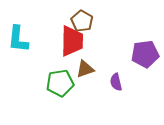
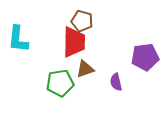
brown pentagon: rotated 15 degrees counterclockwise
red trapezoid: moved 2 px right, 1 px down
purple pentagon: moved 3 px down
